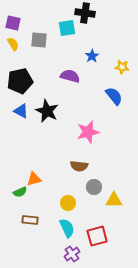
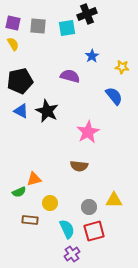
black cross: moved 2 px right, 1 px down; rotated 30 degrees counterclockwise
gray square: moved 1 px left, 14 px up
pink star: rotated 15 degrees counterclockwise
gray circle: moved 5 px left, 20 px down
green semicircle: moved 1 px left
yellow circle: moved 18 px left
cyan semicircle: moved 1 px down
red square: moved 3 px left, 5 px up
